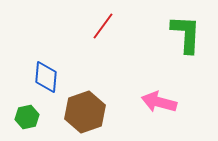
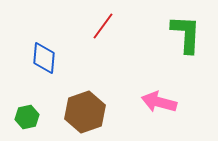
blue diamond: moved 2 px left, 19 px up
